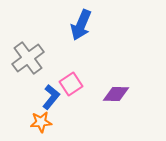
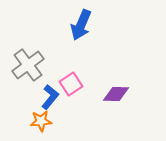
gray cross: moved 7 px down
blue L-shape: moved 1 px left
orange star: moved 1 px up
